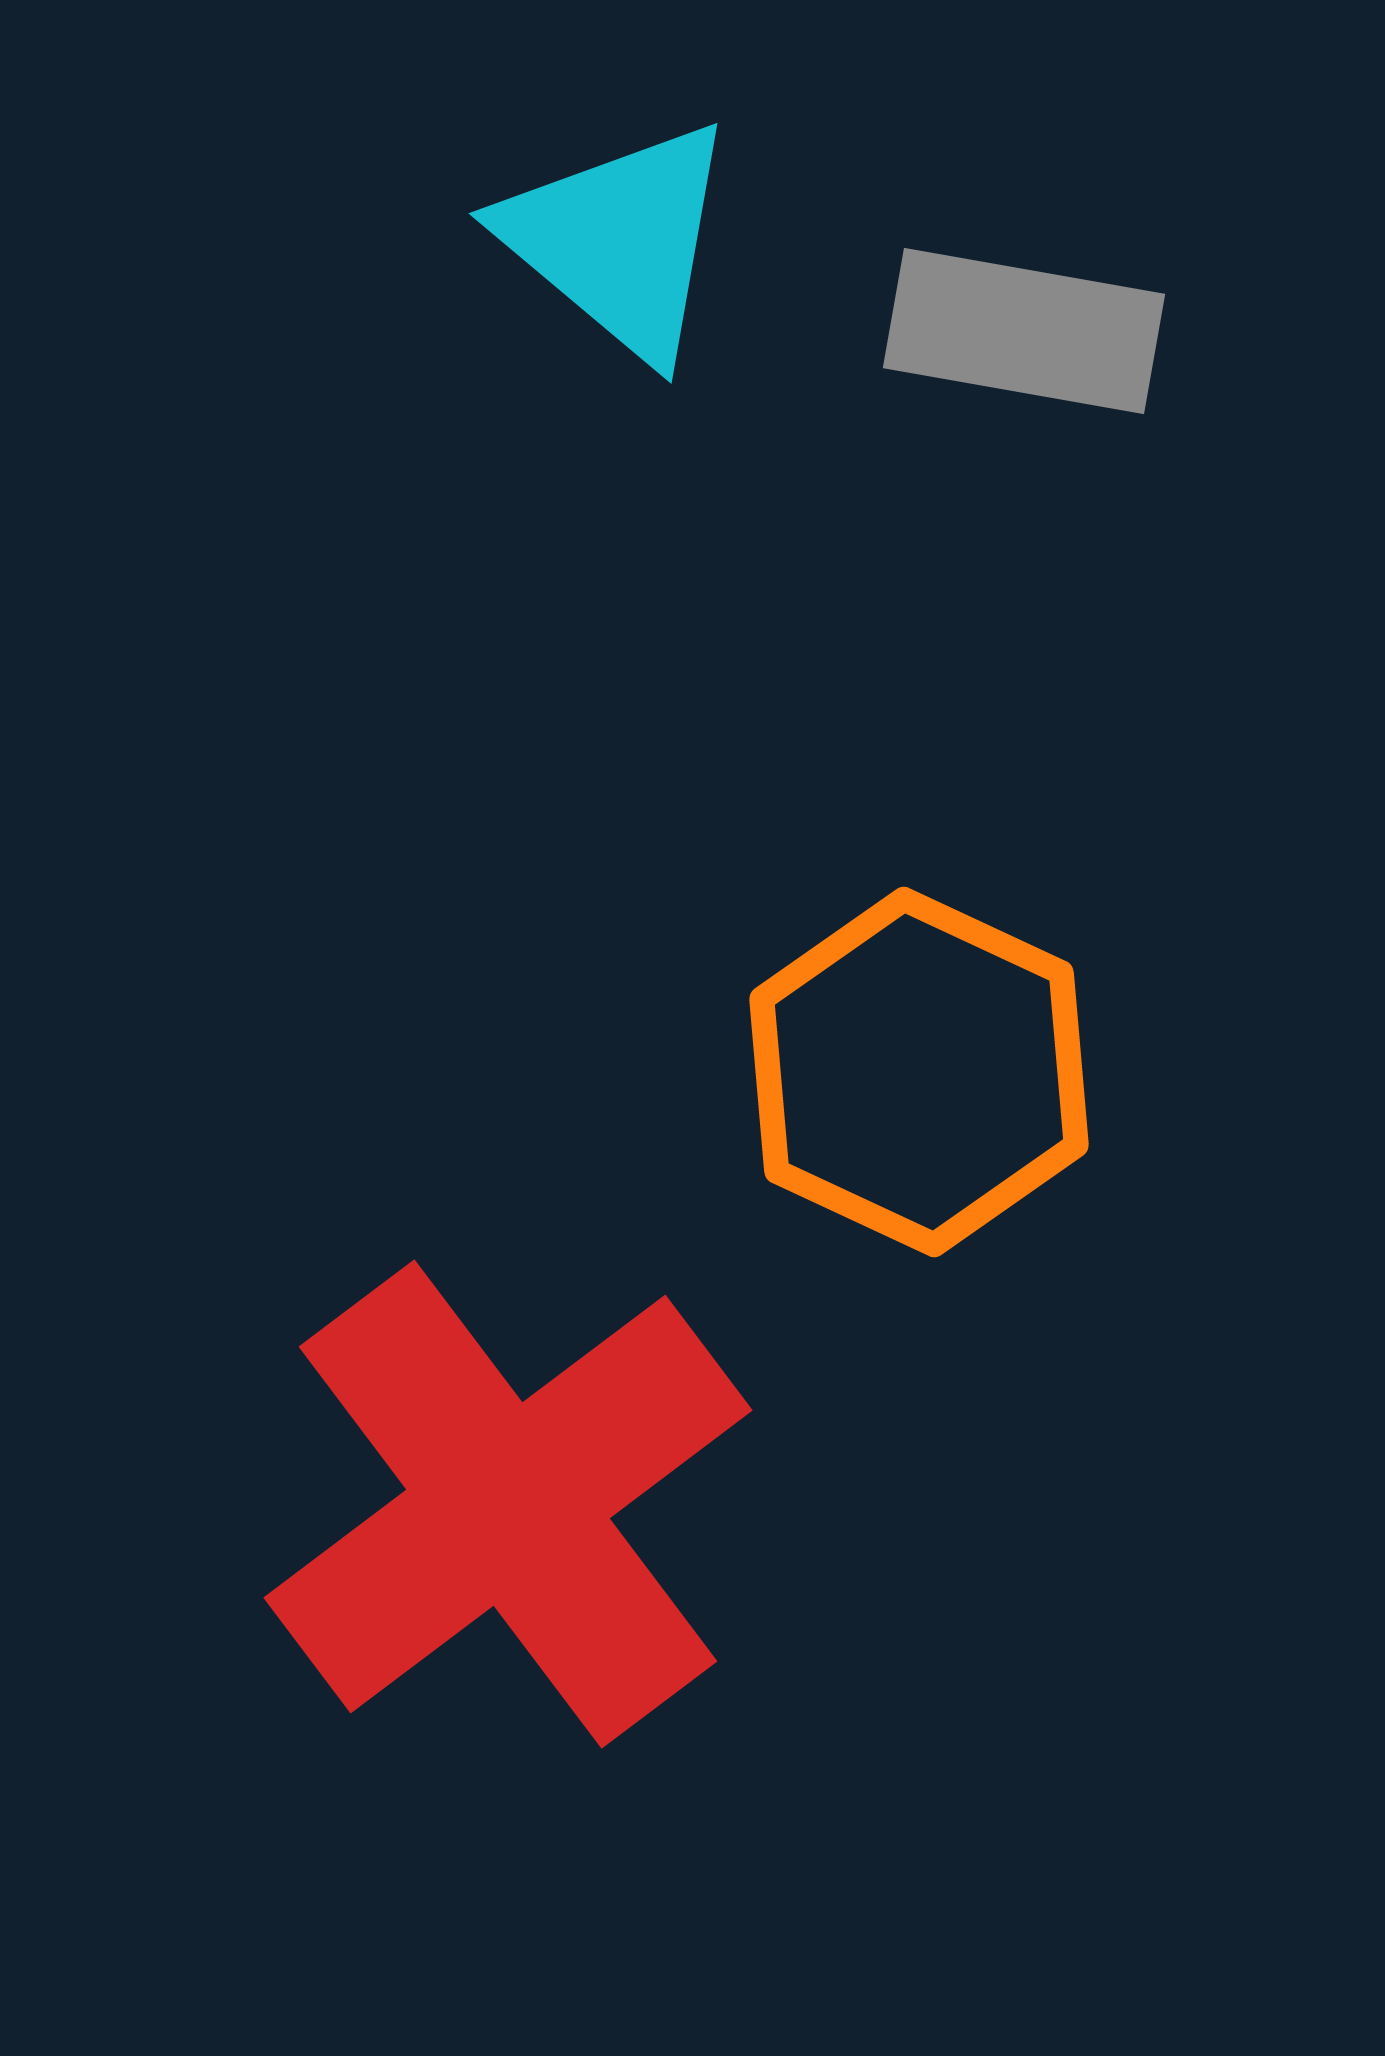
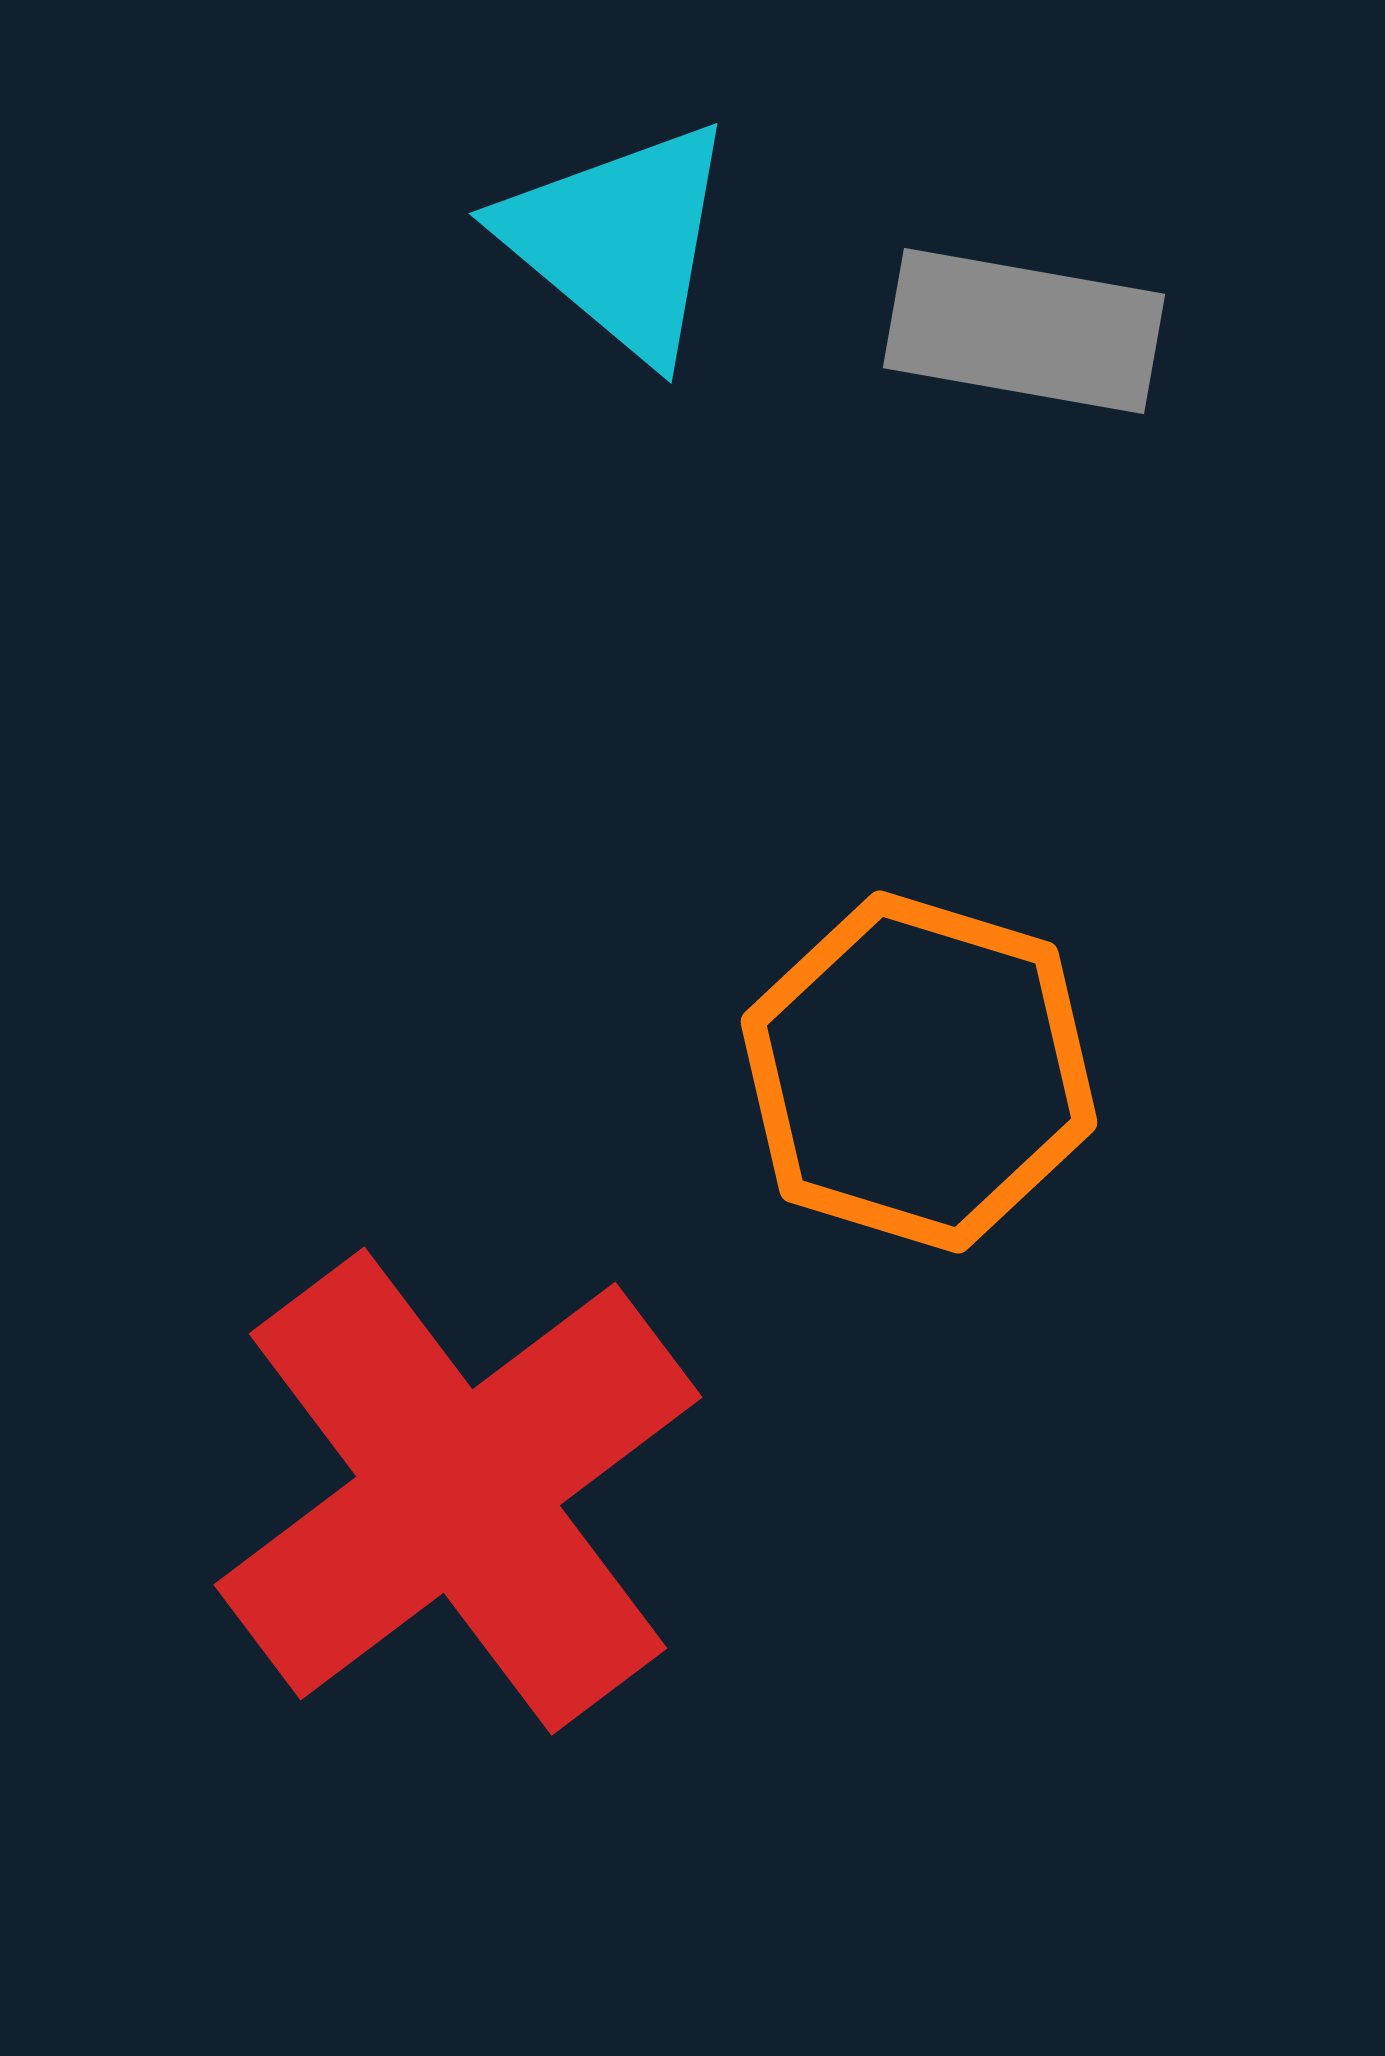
orange hexagon: rotated 8 degrees counterclockwise
red cross: moved 50 px left, 13 px up
